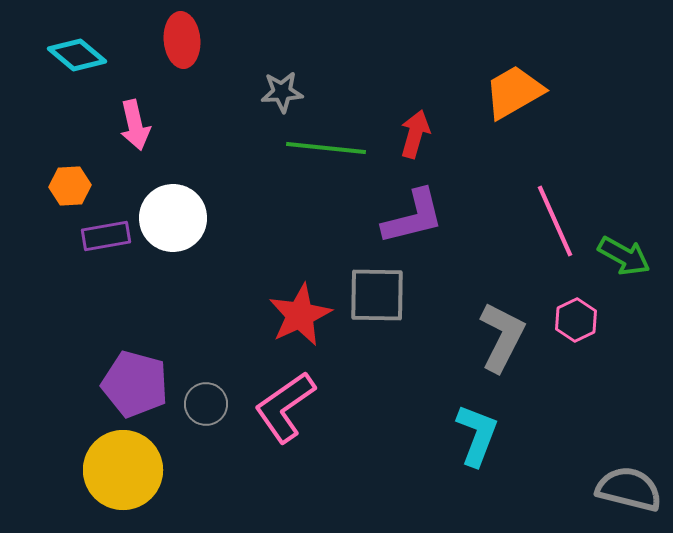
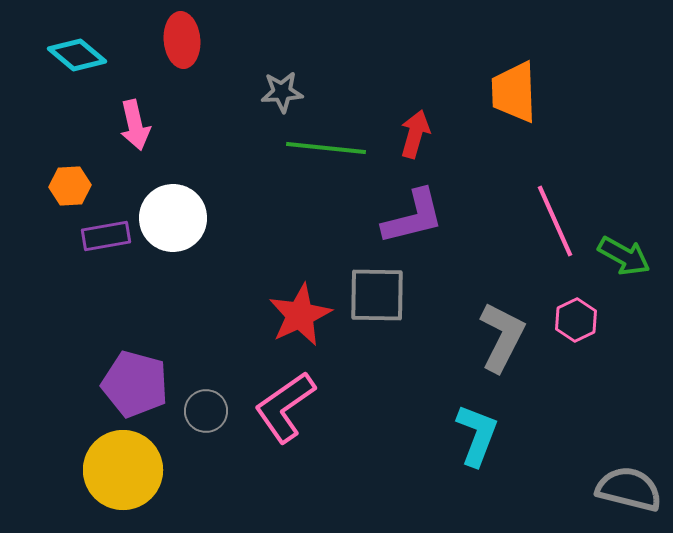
orange trapezoid: rotated 62 degrees counterclockwise
gray circle: moved 7 px down
